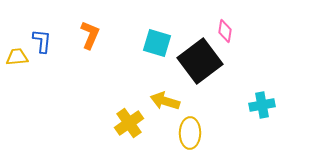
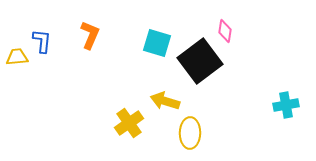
cyan cross: moved 24 px right
